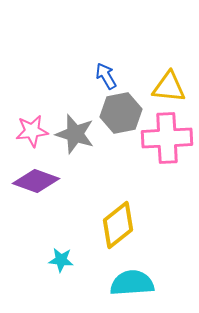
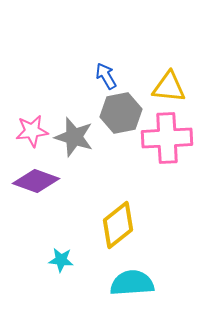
gray star: moved 1 px left, 3 px down
